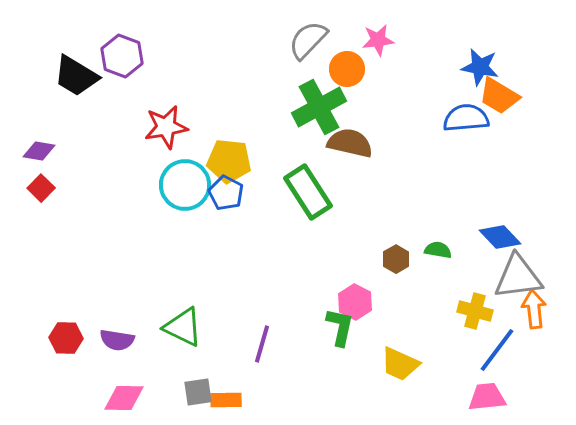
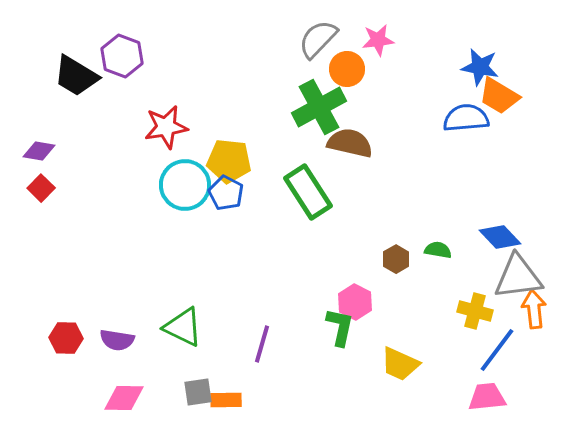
gray semicircle: moved 10 px right, 1 px up
